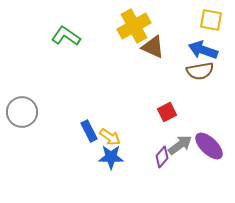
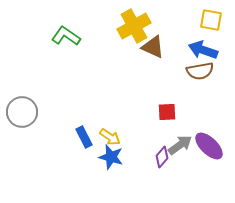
red square: rotated 24 degrees clockwise
blue rectangle: moved 5 px left, 6 px down
blue star: rotated 15 degrees clockwise
